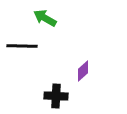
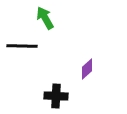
green arrow: rotated 30 degrees clockwise
purple diamond: moved 4 px right, 2 px up
